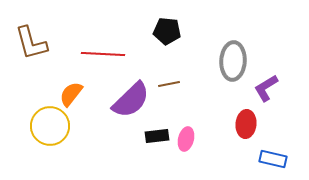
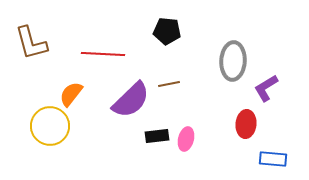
blue rectangle: rotated 8 degrees counterclockwise
